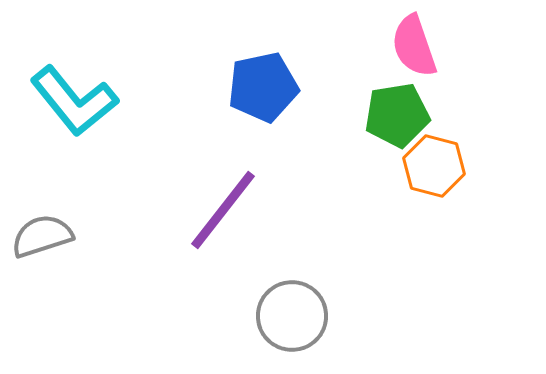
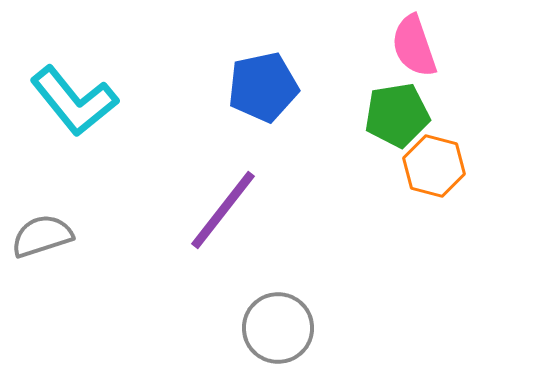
gray circle: moved 14 px left, 12 px down
